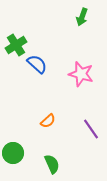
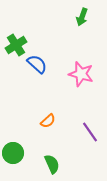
purple line: moved 1 px left, 3 px down
